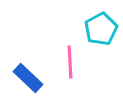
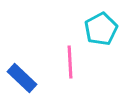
blue rectangle: moved 6 px left
